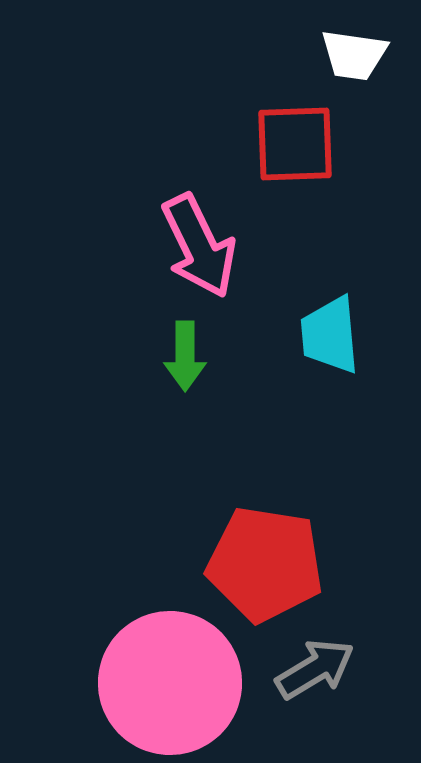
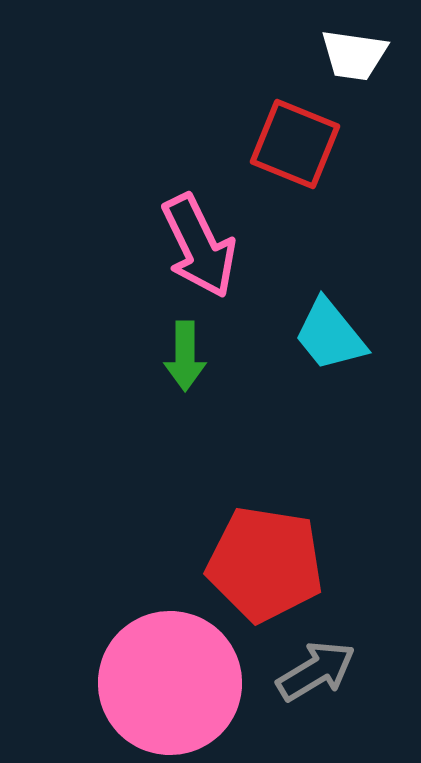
red square: rotated 24 degrees clockwise
cyan trapezoid: rotated 34 degrees counterclockwise
gray arrow: moved 1 px right, 2 px down
